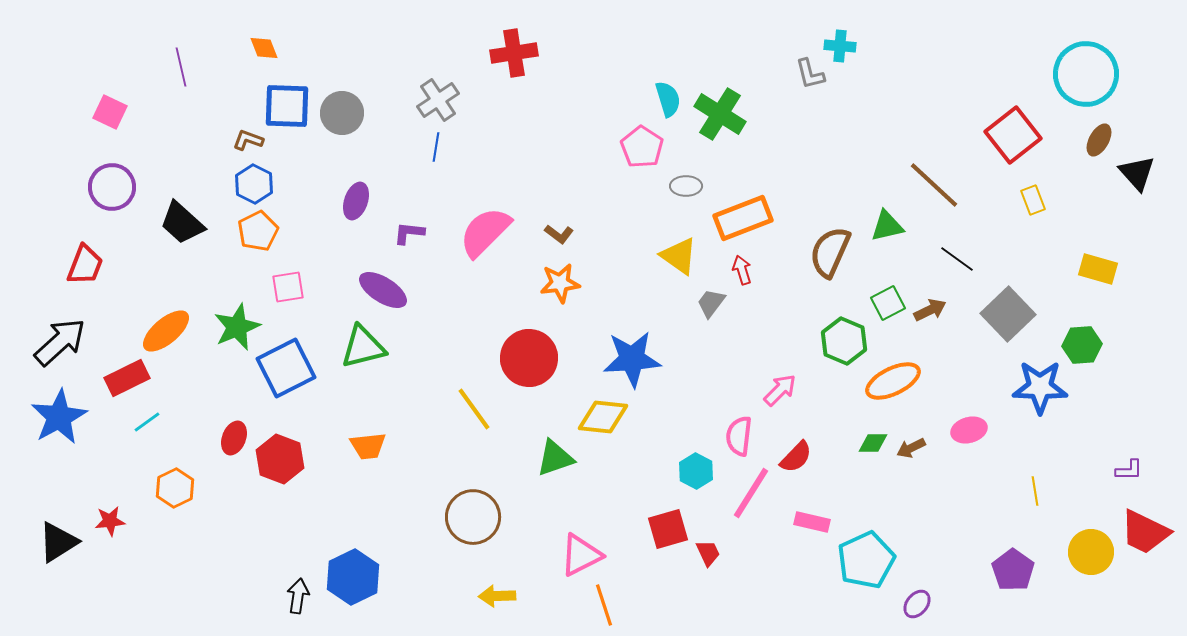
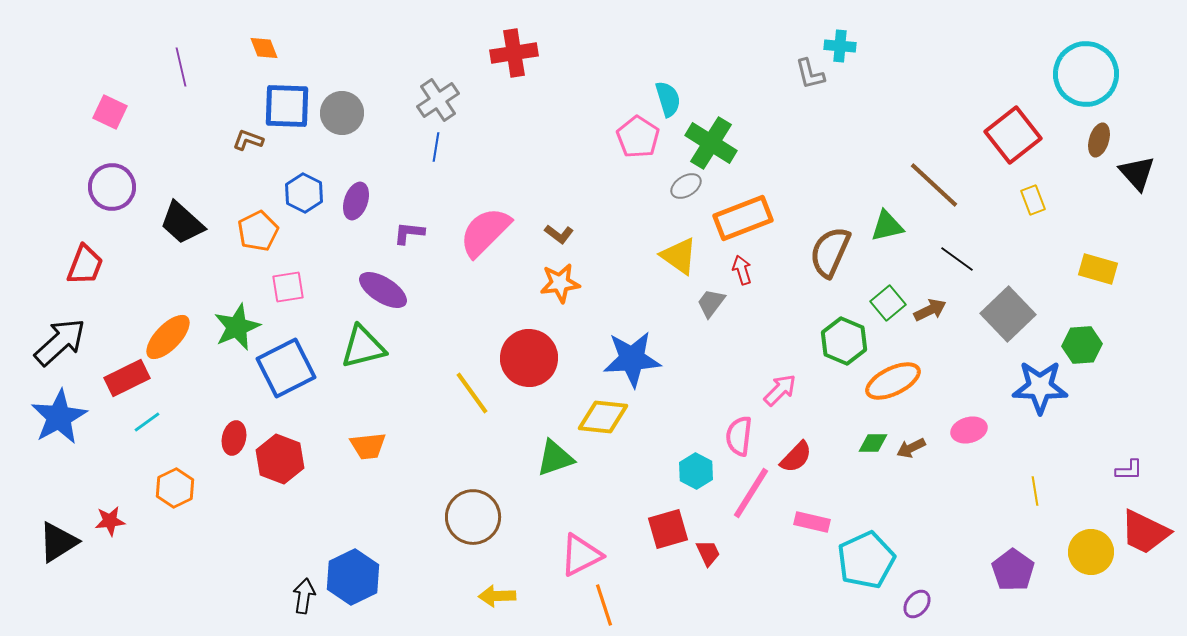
green cross at (720, 114): moved 9 px left, 29 px down
brown ellipse at (1099, 140): rotated 12 degrees counterclockwise
pink pentagon at (642, 147): moved 4 px left, 10 px up
blue hexagon at (254, 184): moved 50 px right, 9 px down
gray ellipse at (686, 186): rotated 32 degrees counterclockwise
green square at (888, 303): rotated 12 degrees counterclockwise
orange ellipse at (166, 331): moved 2 px right, 6 px down; rotated 6 degrees counterclockwise
yellow line at (474, 409): moved 2 px left, 16 px up
red ellipse at (234, 438): rotated 8 degrees counterclockwise
black arrow at (298, 596): moved 6 px right
